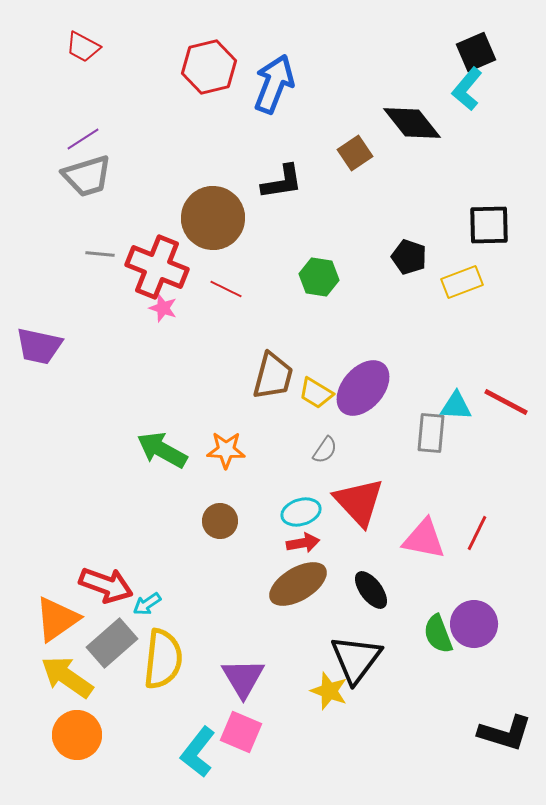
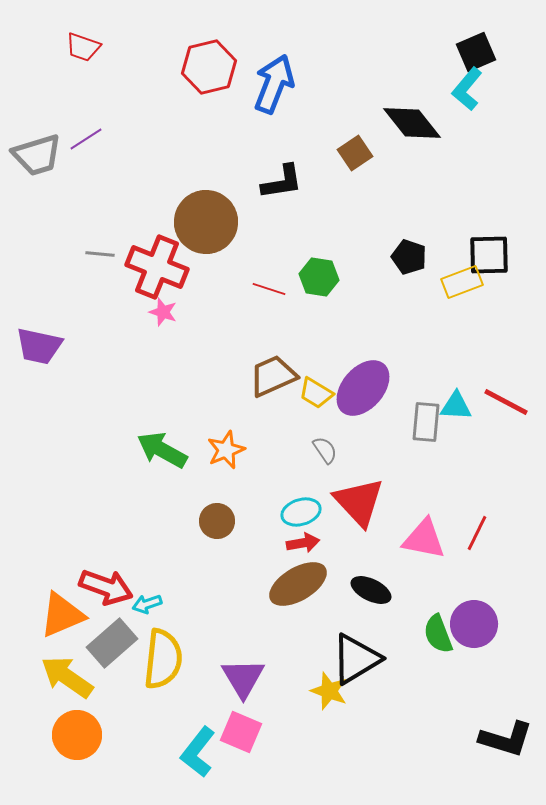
red trapezoid at (83, 47): rotated 9 degrees counterclockwise
purple line at (83, 139): moved 3 px right
gray trapezoid at (87, 176): moved 50 px left, 21 px up
brown circle at (213, 218): moved 7 px left, 4 px down
black square at (489, 225): moved 30 px down
red line at (226, 289): moved 43 px right; rotated 8 degrees counterclockwise
pink star at (163, 308): moved 4 px down
brown trapezoid at (273, 376): rotated 129 degrees counterclockwise
gray rectangle at (431, 433): moved 5 px left, 11 px up
orange star at (226, 450): rotated 24 degrees counterclockwise
gray semicircle at (325, 450): rotated 68 degrees counterclockwise
brown circle at (220, 521): moved 3 px left
red arrow at (106, 585): moved 2 px down
black ellipse at (371, 590): rotated 27 degrees counterclockwise
cyan arrow at (147, 604): rotated 16 degrees clockwise
orange triangle at (57, 619): moved 5 px right, 4 px up; rotated 12 degrees clockwise
black triangle at (356, 659): rotated 22 degrees clockwise
black L-shape at (505, 733): moved 1 px right, 6 px down
